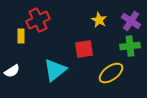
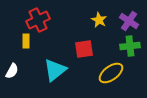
purple cross: moved 2 px left
yellow rectangle: moved 5 px right, 5 px down
white semicircle: rotated 28 degrees counterclockwise
